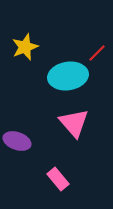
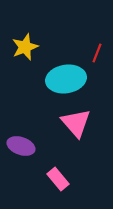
red line: rotated 24 degrees counterclockwise
cyan ellipse: moved 2 px left, 3 px down
pink triangle: moved 2 px right
purple ellipse: moved 4 px right, 5 px down
